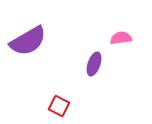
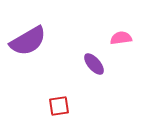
purple ellipse: rotated 60 degrees counterclockwise
red square: rotated 35 degrees counterclockwise
